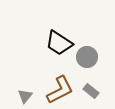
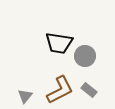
black trapezoid: rotated 24 degrees counterclockwise
gray circle: moved 2 px left, 1 px up
gray rectangle: moved 2 px left, 1 px up
